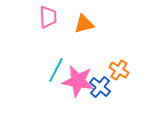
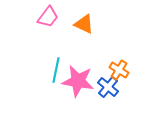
pink trapezoid: rotated 40 degrees clockwise
orange triangle: rotated 40 degrees clockwise
cyan line: rotated 15 degrees counterclockwise
blue cross: moved 8 px right
